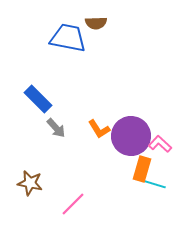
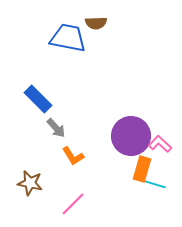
orange L-shape: moved 26 px left, 27 px down
